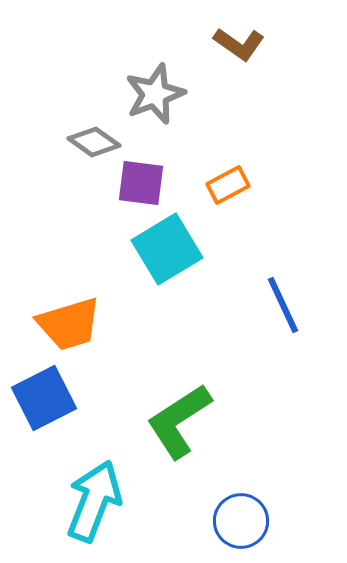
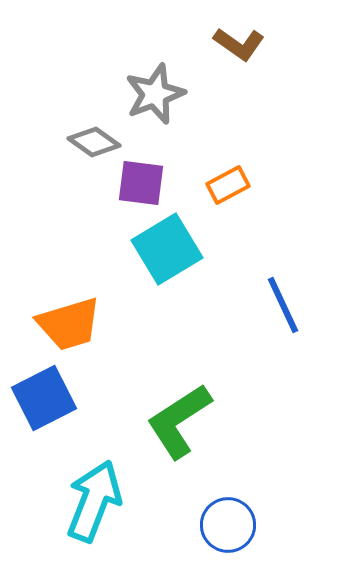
blue circle: moved 13 px left, 4 px down
